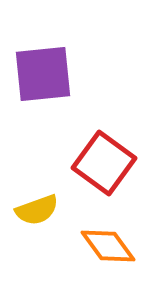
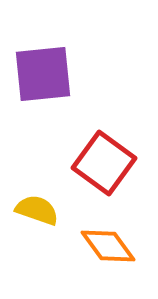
yellow semicircle: rotated 141 degrees counterclockwise
